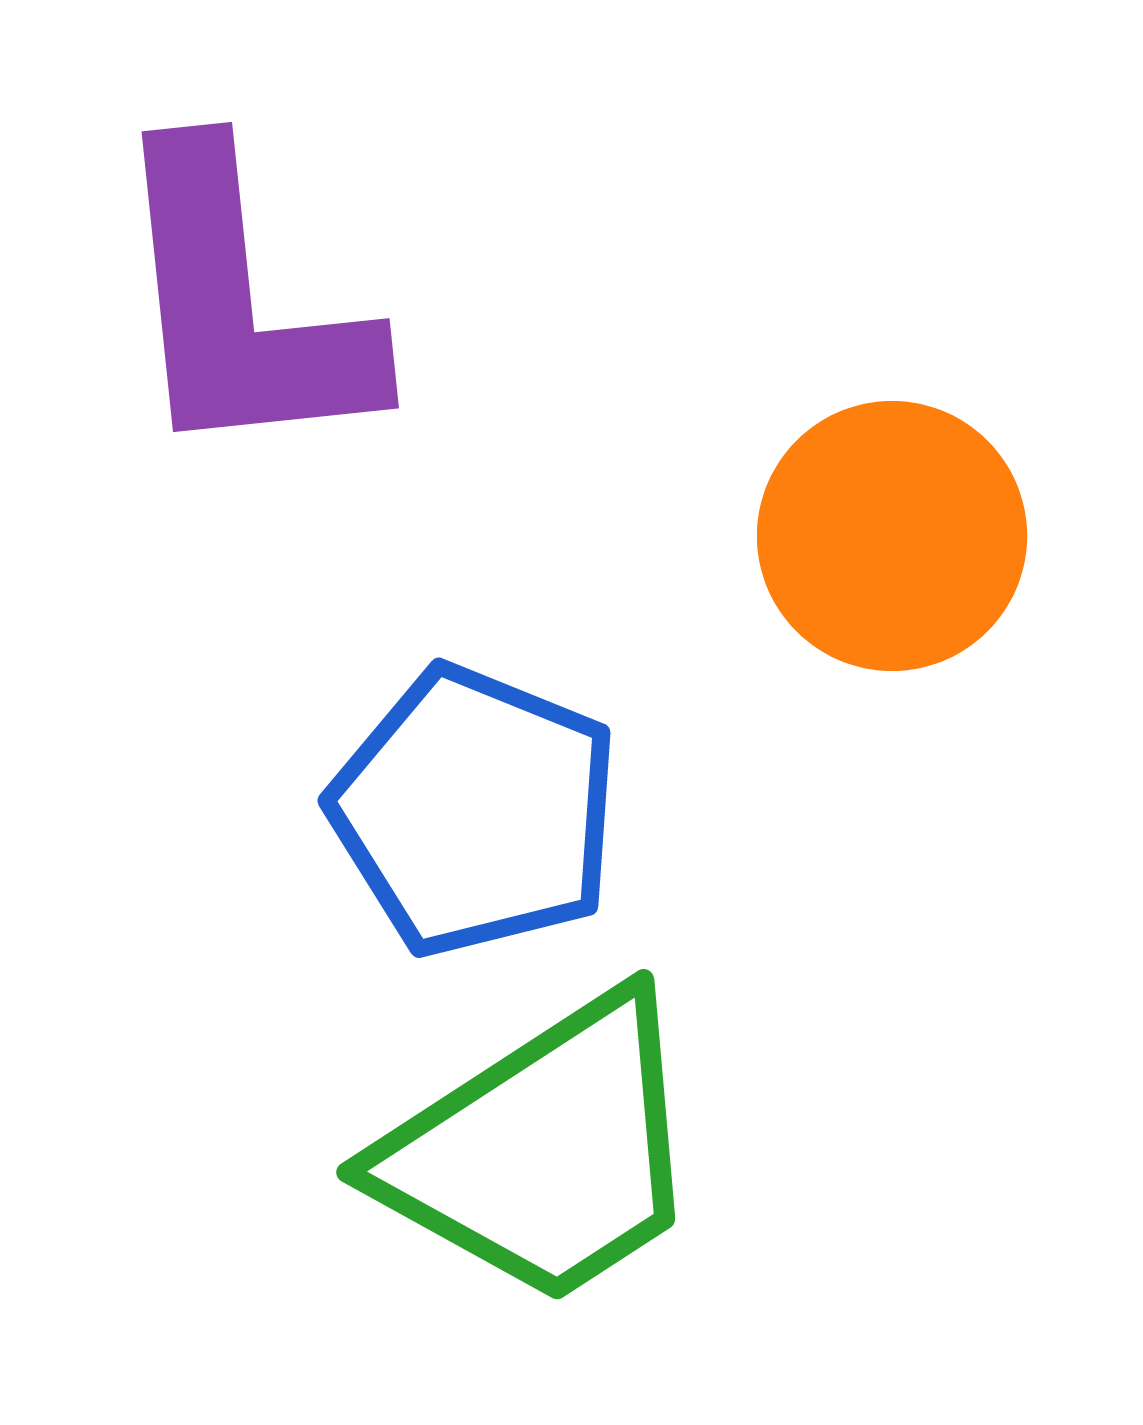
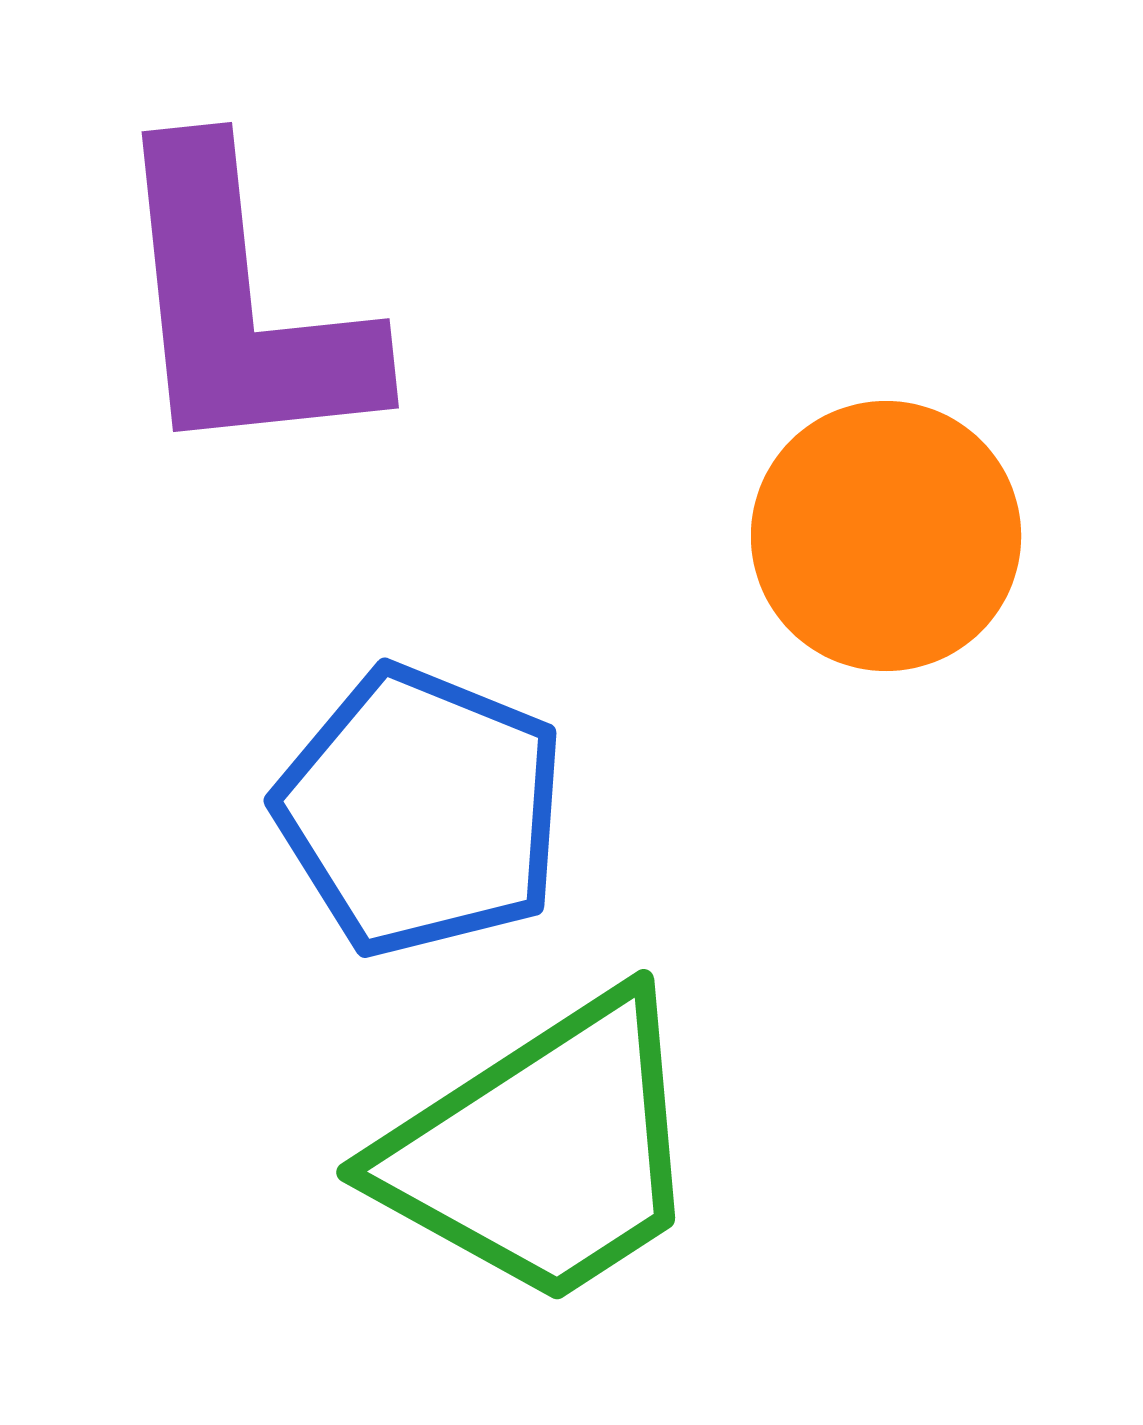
orange circle: moved 6 px left
blue pentagon: moved 54 px left
